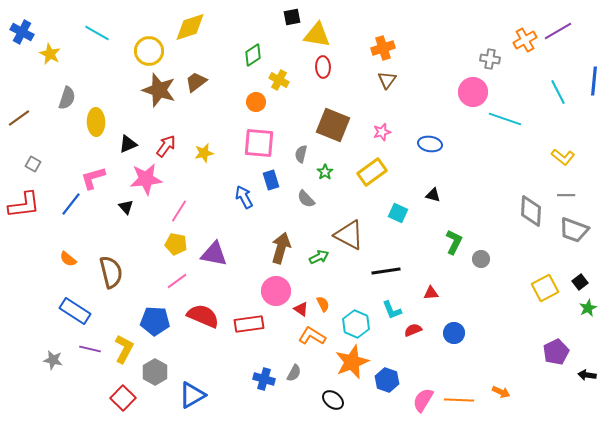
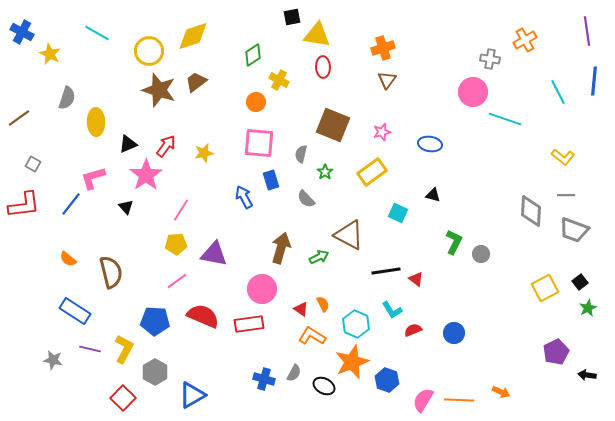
yellow diamond at (190, 27): moved 3 px right, 9 px down
purple line at (558, 31): moved 29 px right; rotated 68 degrees counterclockwise
pink star at (146, 179): moved 4 px up; rotated 28 degrees counterclockwise
pink line at (179, 211): moved 2 px right, 1 px up
yellow pentagon at (176, 244): rotated 15 degrees counterclockwise
gray circle at (481, 259): moved 5 px up
pink circle at (276, 291): moved 14 px left, 2 px up
red triangle at (431, 293): moved 15 px left, 14 px up; rotated 42 degrees clockwise
cyan L-shape at (392, 310): rotated 10 degrees counterclockwise
black ellipse at (333, 400): moved 9 px left, 14 px up; rotated 10 degrees counterclockwise
